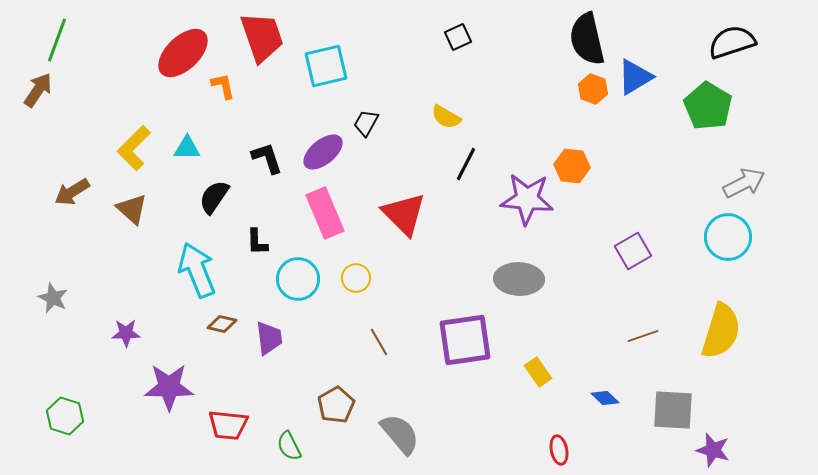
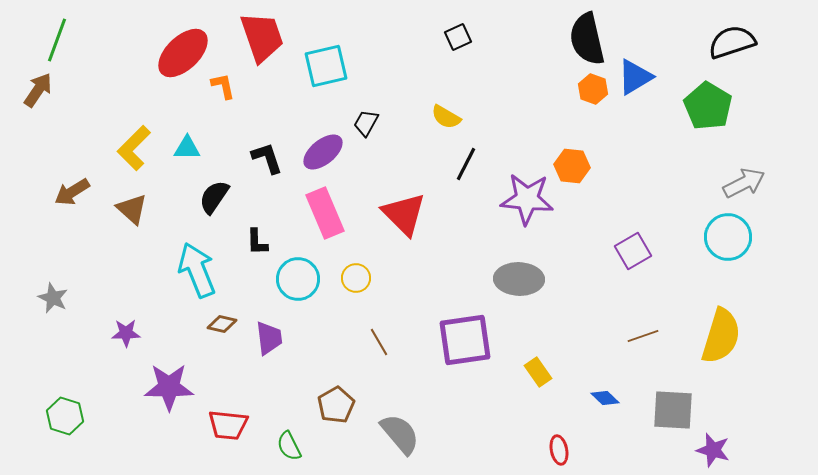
yellow semicircle at (721, 331): moved 5 px down
